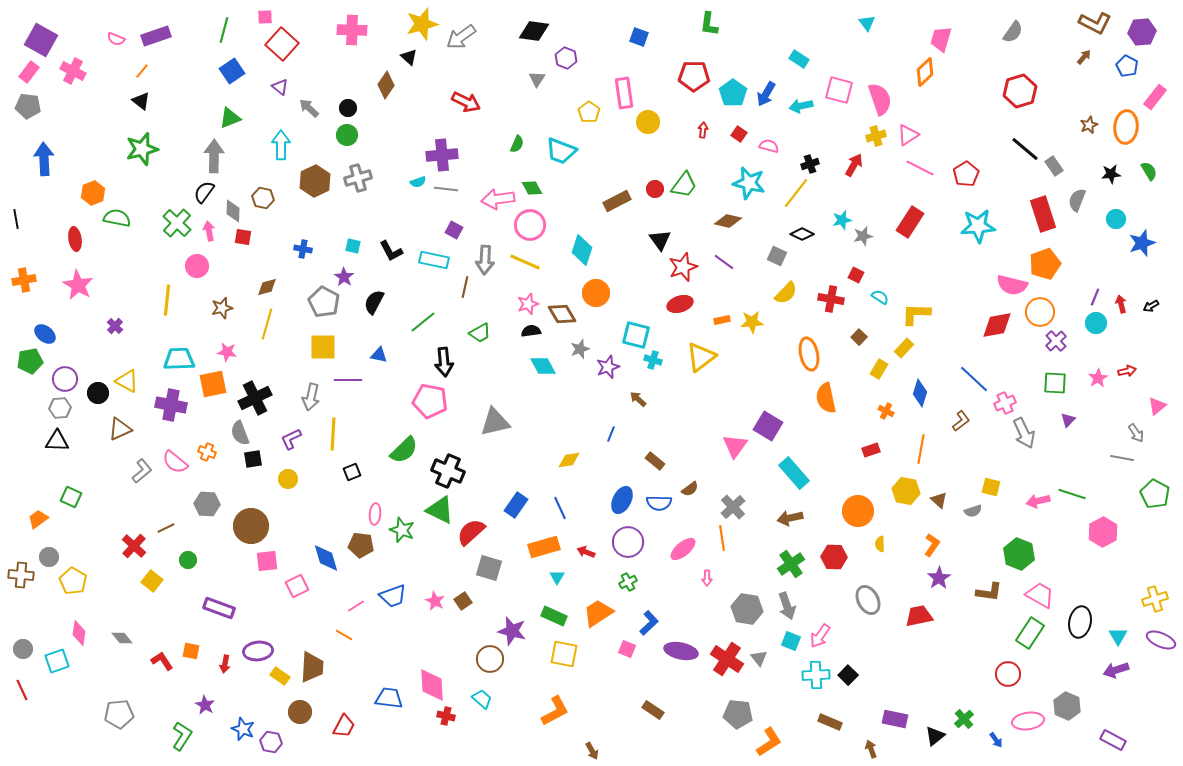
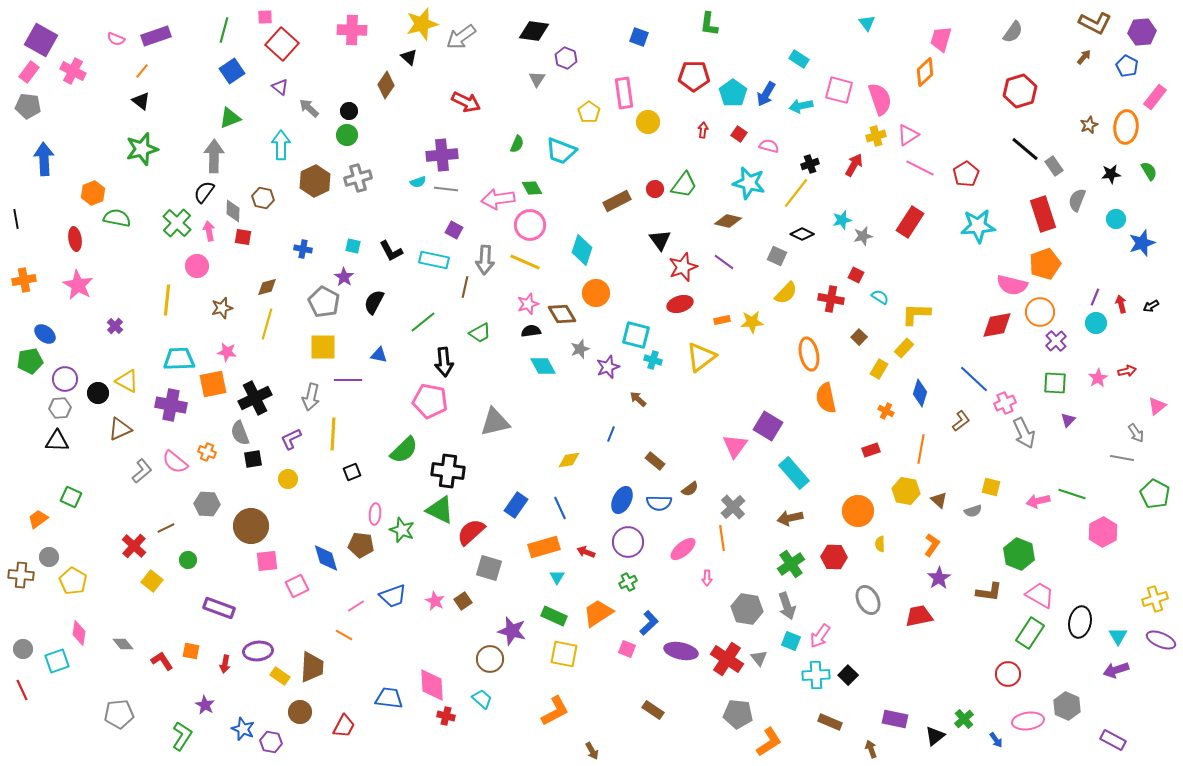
black circle at (348, 108): moved 1 px right, 3 px down
black cross at (448, 471): rotated 16 degrees counterclockwise
gray diamond at (122, 638): moved 1 px right, 6 px down
